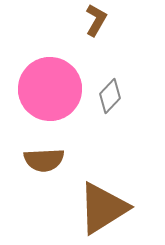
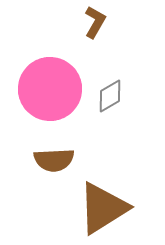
brown L-shape: moved 1 px left, 2 px down
gray diamond: rotated 16 degrees clockwise
brown semicircle: moved 10 px right
